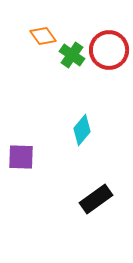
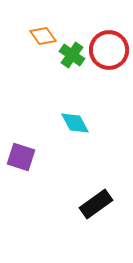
cyan diamond: moved 7 px left, 7 px up; rotated 68 degrees counterclockwise
purple square: rotated 16 degrees clockwise
black rectangle: moved 5 px down
